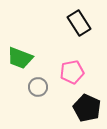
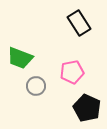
gray circle: moved 2 px left, 1 px up
